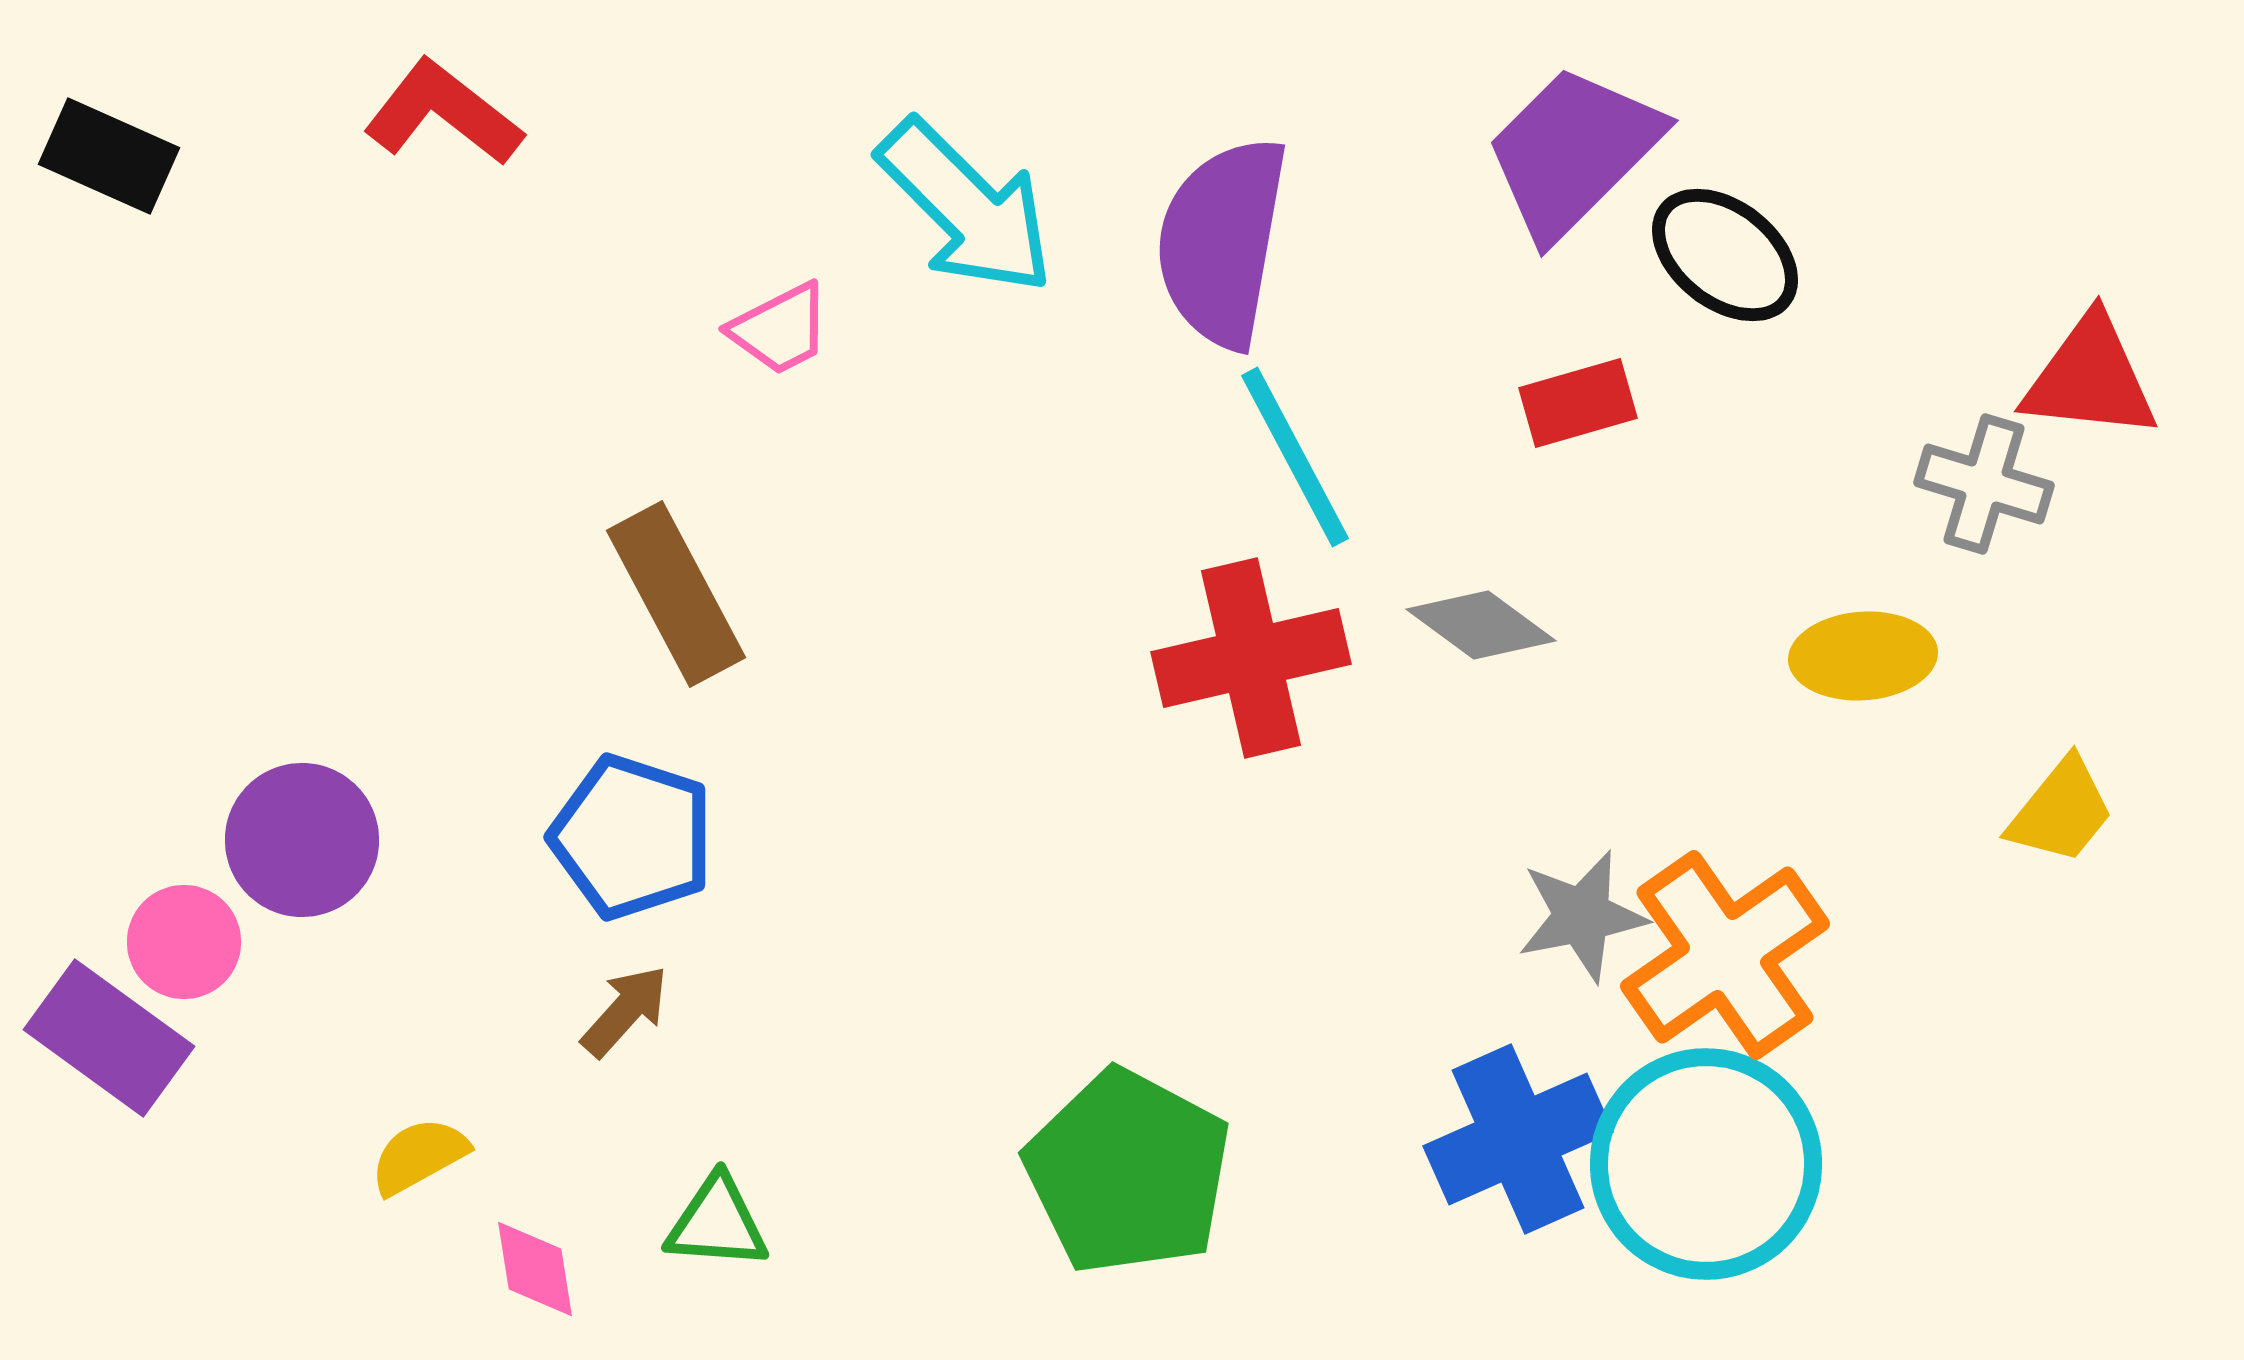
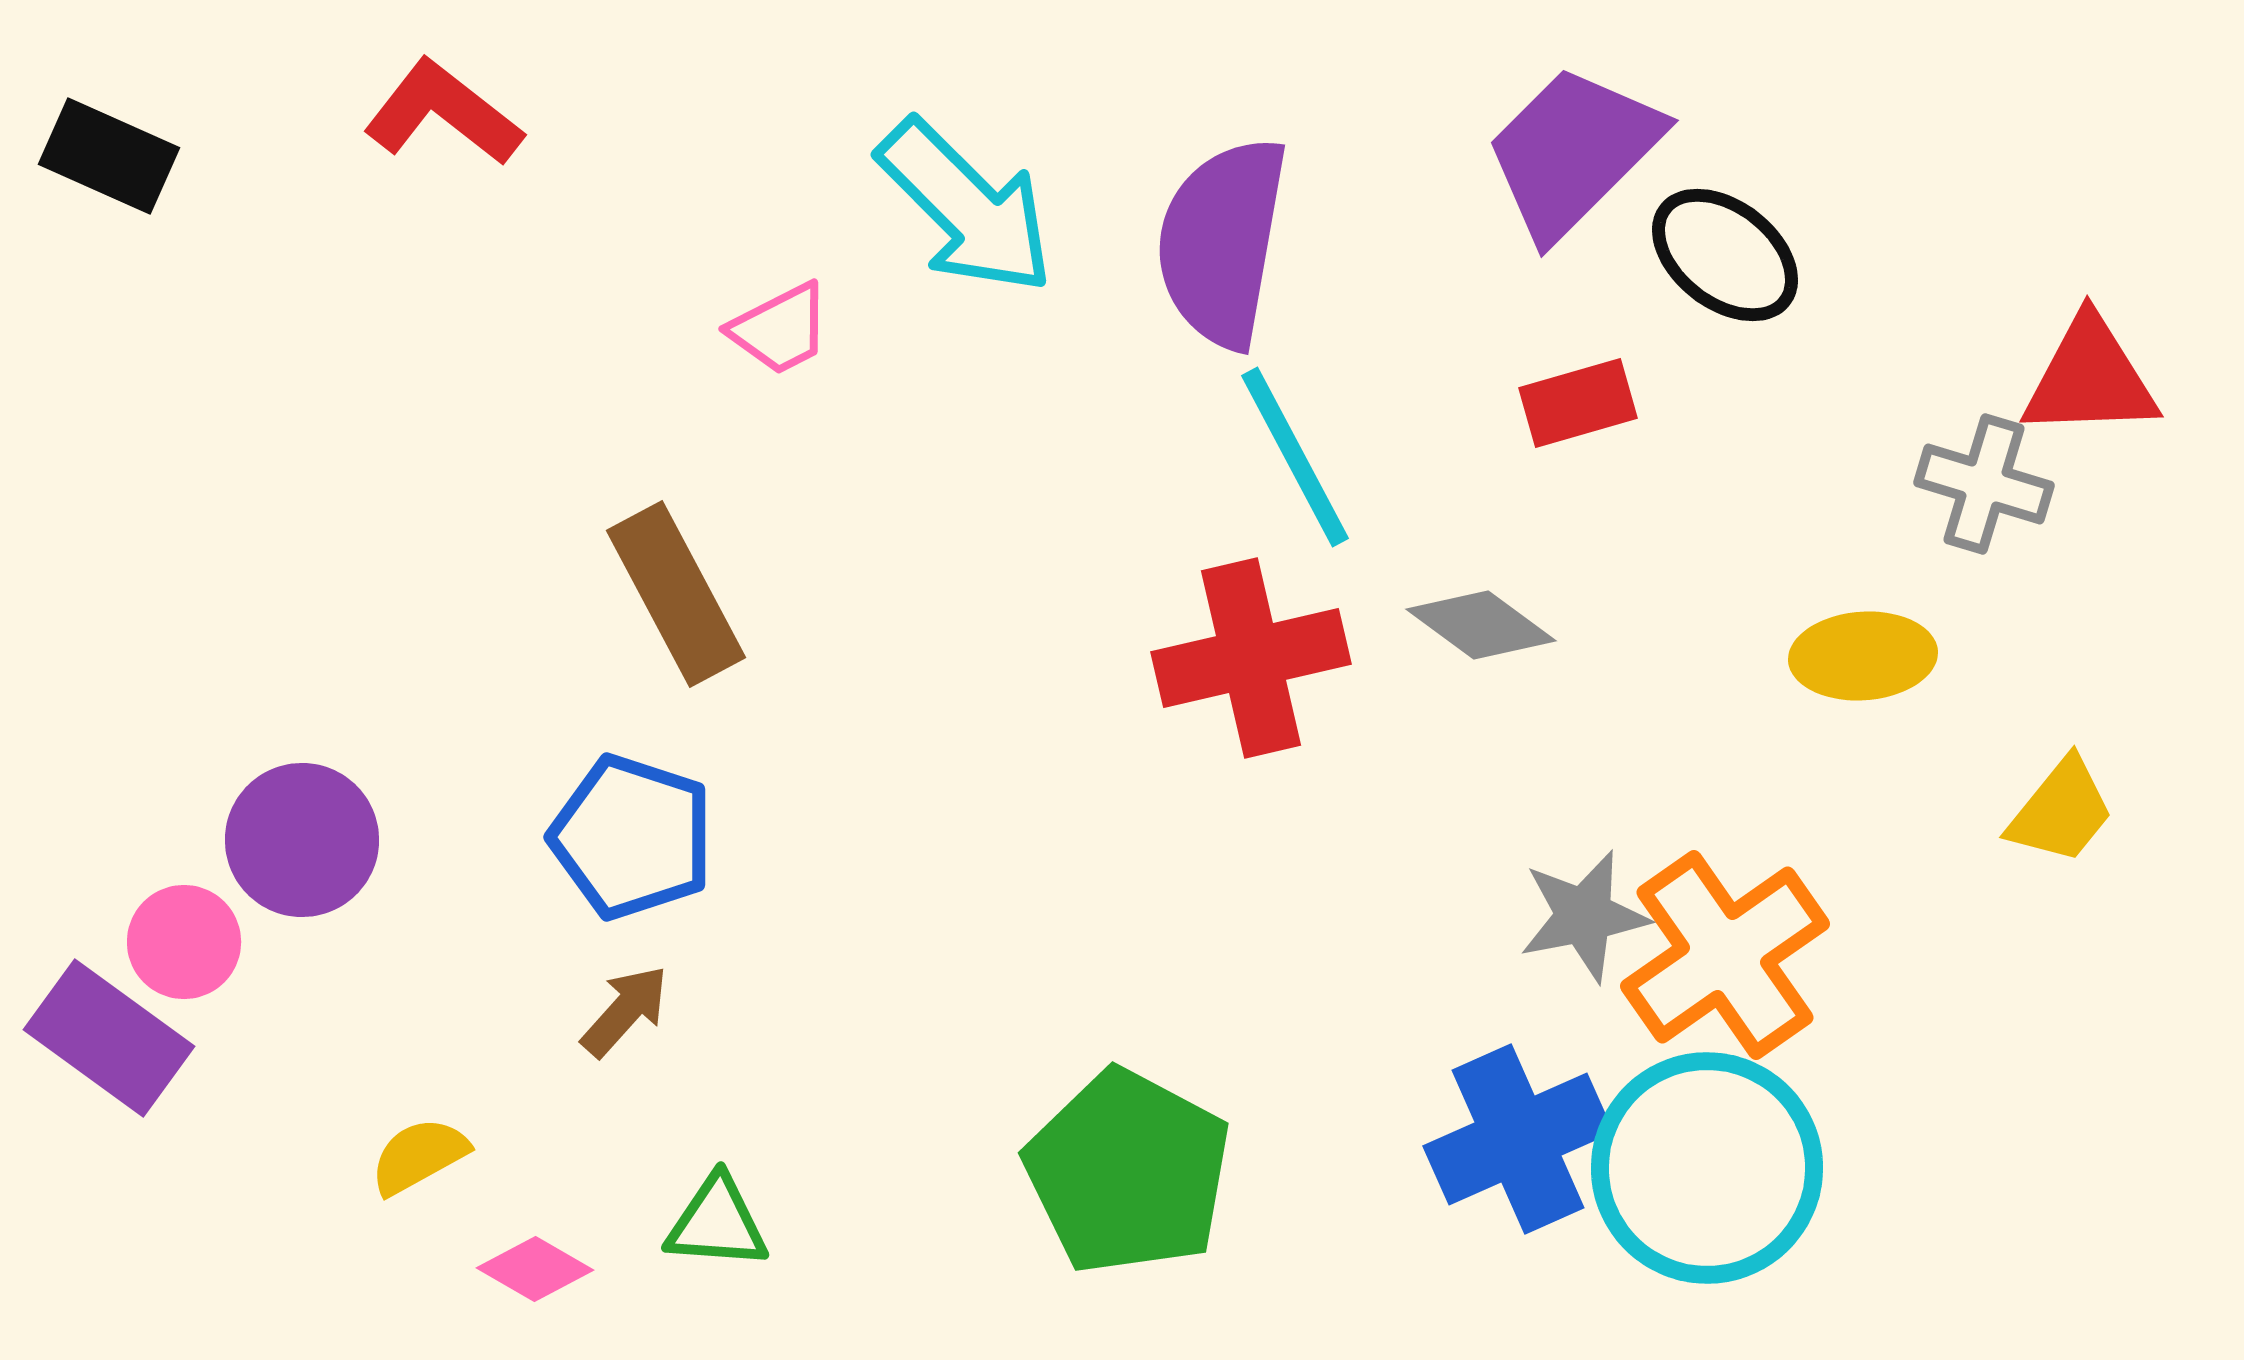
red triangle: rotated 8 degrees counterclockwise
gray star: moved 2 px right
cyan circle: moved 1 px right, 4 px down
pink diamond: rotated 51 degrees counterclockwise
